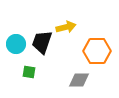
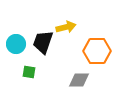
black trapezoid: moved 1 px right
